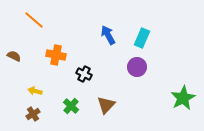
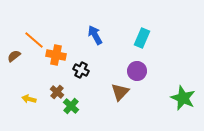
orange line: moved 20 px down
blue arrow: moved 13 px left
brown semicircle: rotated 64 degrees counterclockwise
purple circle: moved 4 px down
black cross: moved 3 px left, 4 px up
yellow arrow: moved 6 px left, 8 px down
green star: rotated 20 degrees counterclockwise
brown triangle: moved 14 px right, 13 px up
brown cross: moved 24 px right, 22 px up; rotated 16 degrees counterclockwise
